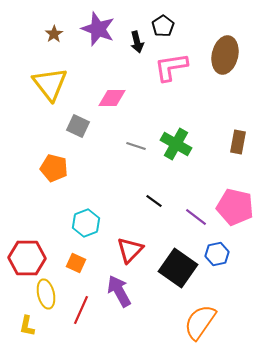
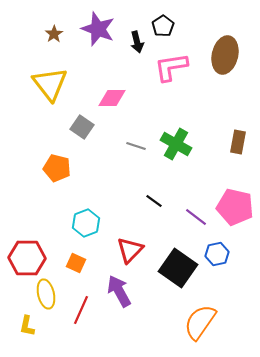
gray square: moved 4 px right, 1 px down; rotated 10 degrees clockwise
orange pentagon: moved 3 px right
